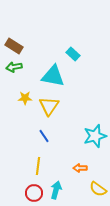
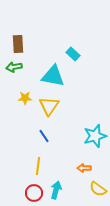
brown rectangle: moved 4 px right, 2 px up; rotated 54 degrees clockwise
orange arrow: moved 4 px right
